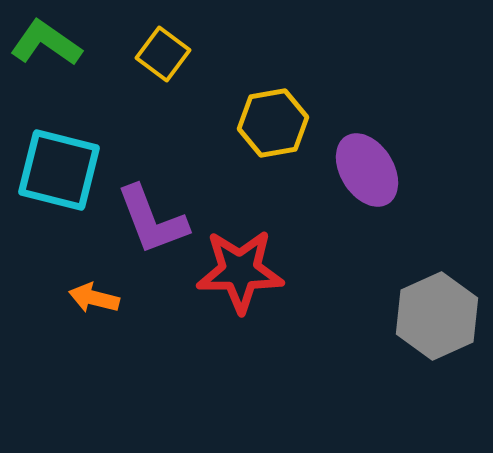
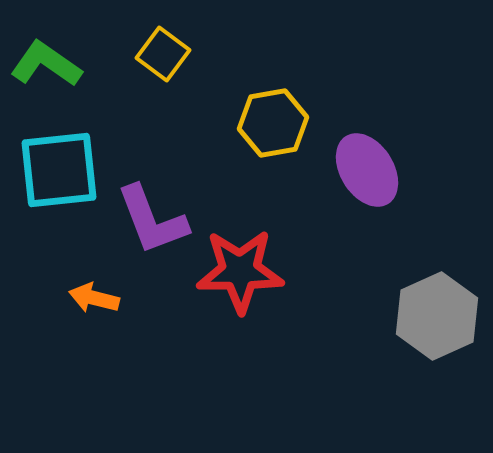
green L-shape: moved 21 px down
cyan square: rotated 20 degrees counterclockwise
